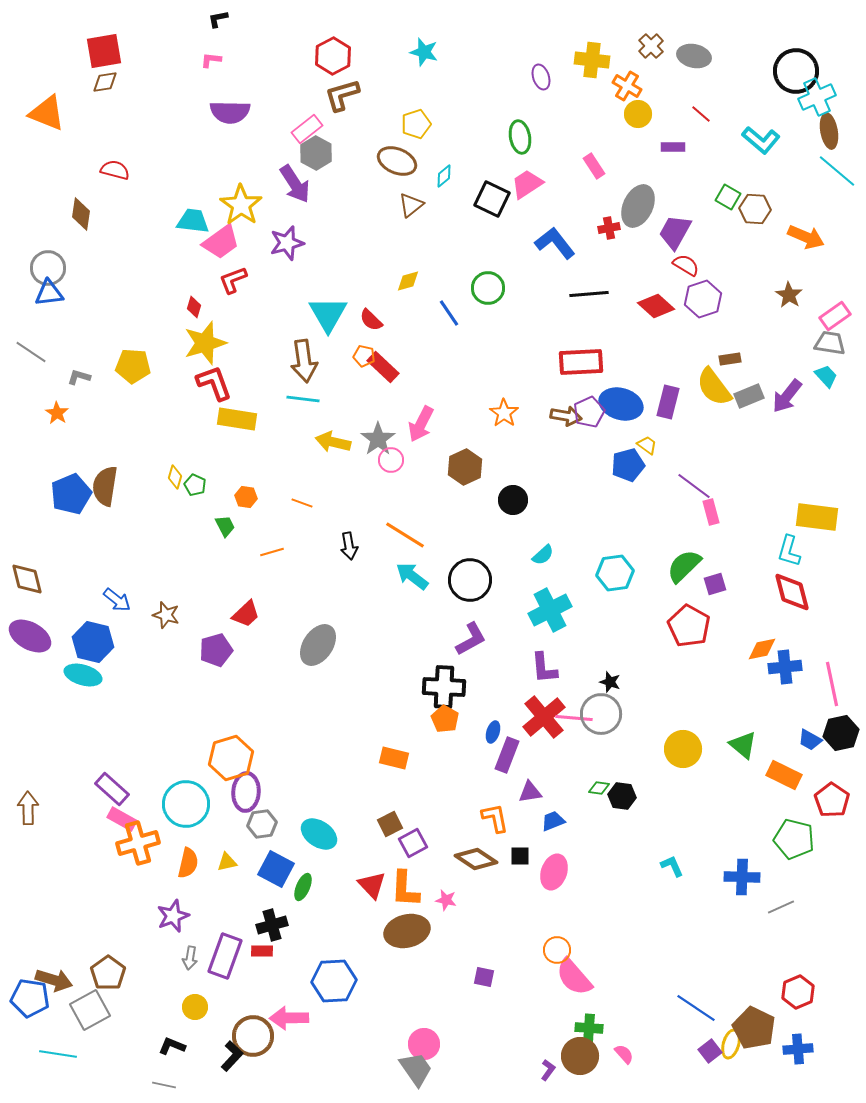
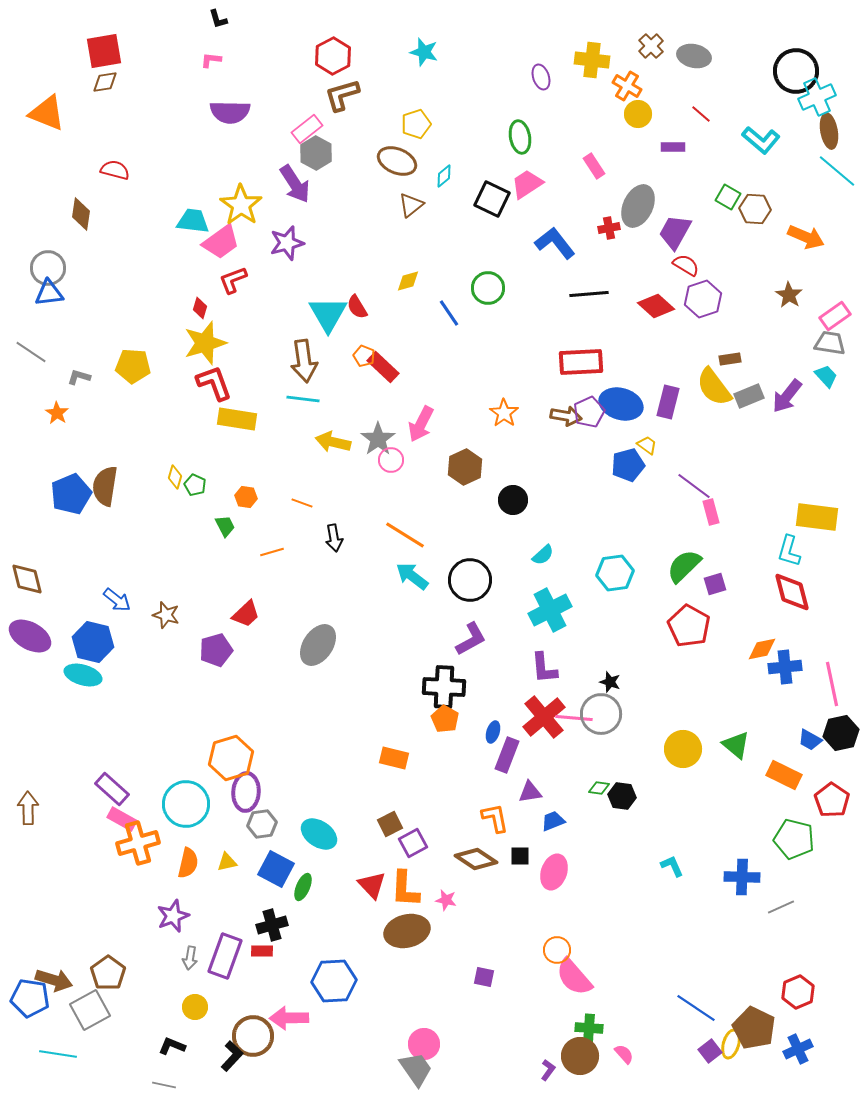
black L-shape at (218, 19): rotated 95 degrees counterclockwise
red diamond at (194, 307): moved 6 px right, 1 px down
red semicircle at (371, 320): moved 14 px left, 13 px up; rotated 15 degrees clockwise
orange pentagon at (364, 356): rotated 10 degrees clockwise
black arrow at (349, 546): moved 15 px left, 8 px up
green triangle at (743, 745): moved 7 px left
blue cross at (798, 1049): rotated 20 degrees counterclockwise
